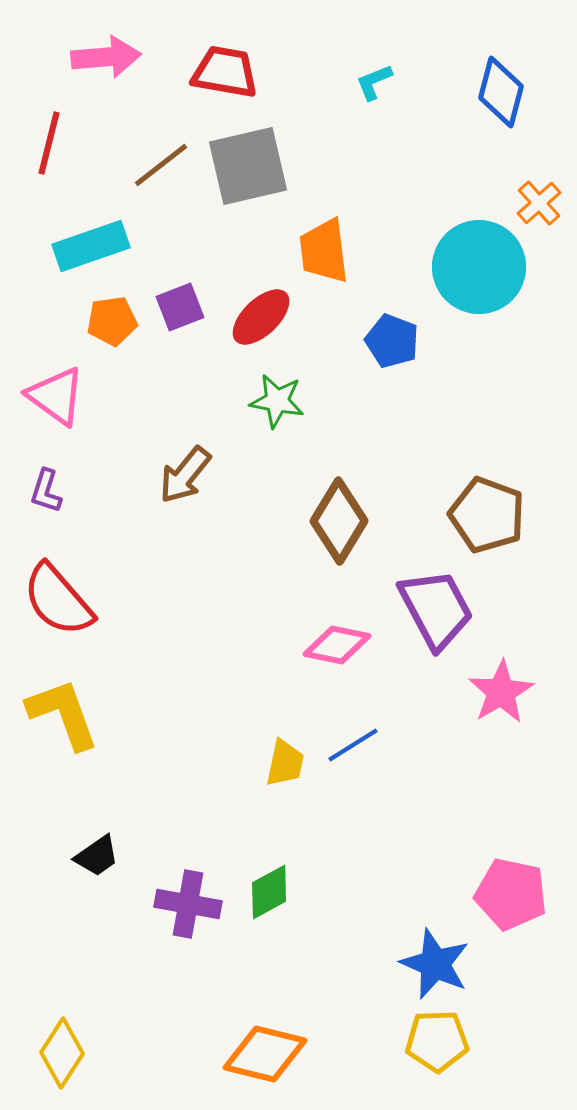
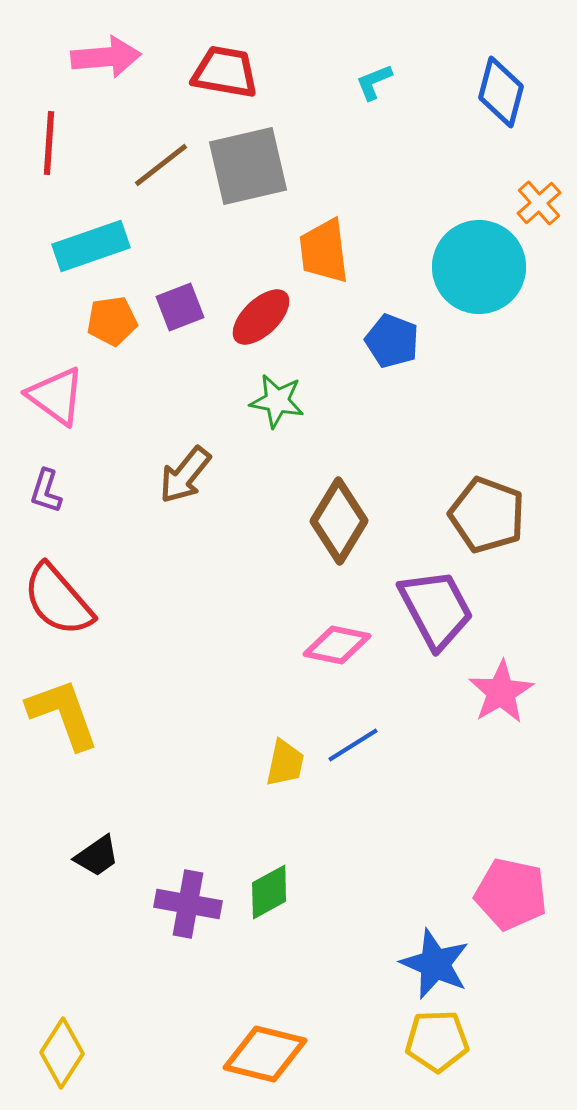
red line: rotated 10 degrees counterclockwise
